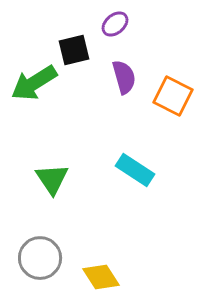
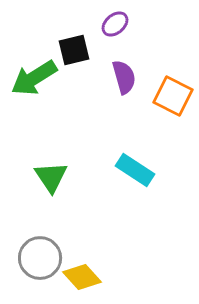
green arrow: moved 5 px up
green triangle: moved 1 px left, 2 px up
yellow diamond: moved 19 px left; rotated 9 degrees counterclockwise
